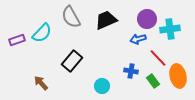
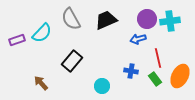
gray semicircle: moved 2 px down
cyan cross: moved 8 px up
red line: rotated 30 degrees clockwise
orange ellipse: moved 2 px right; rotated 40 degrees clockwise
green rectangle: moved 2 px right, 2 px up
